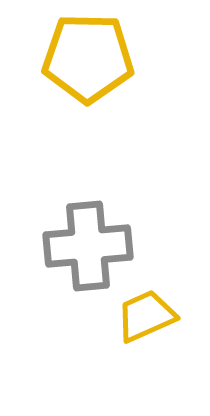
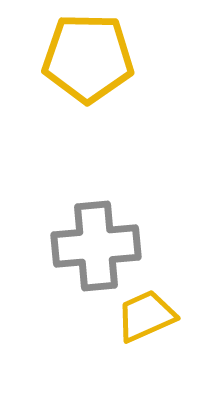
gray cross: moved 8 px right
